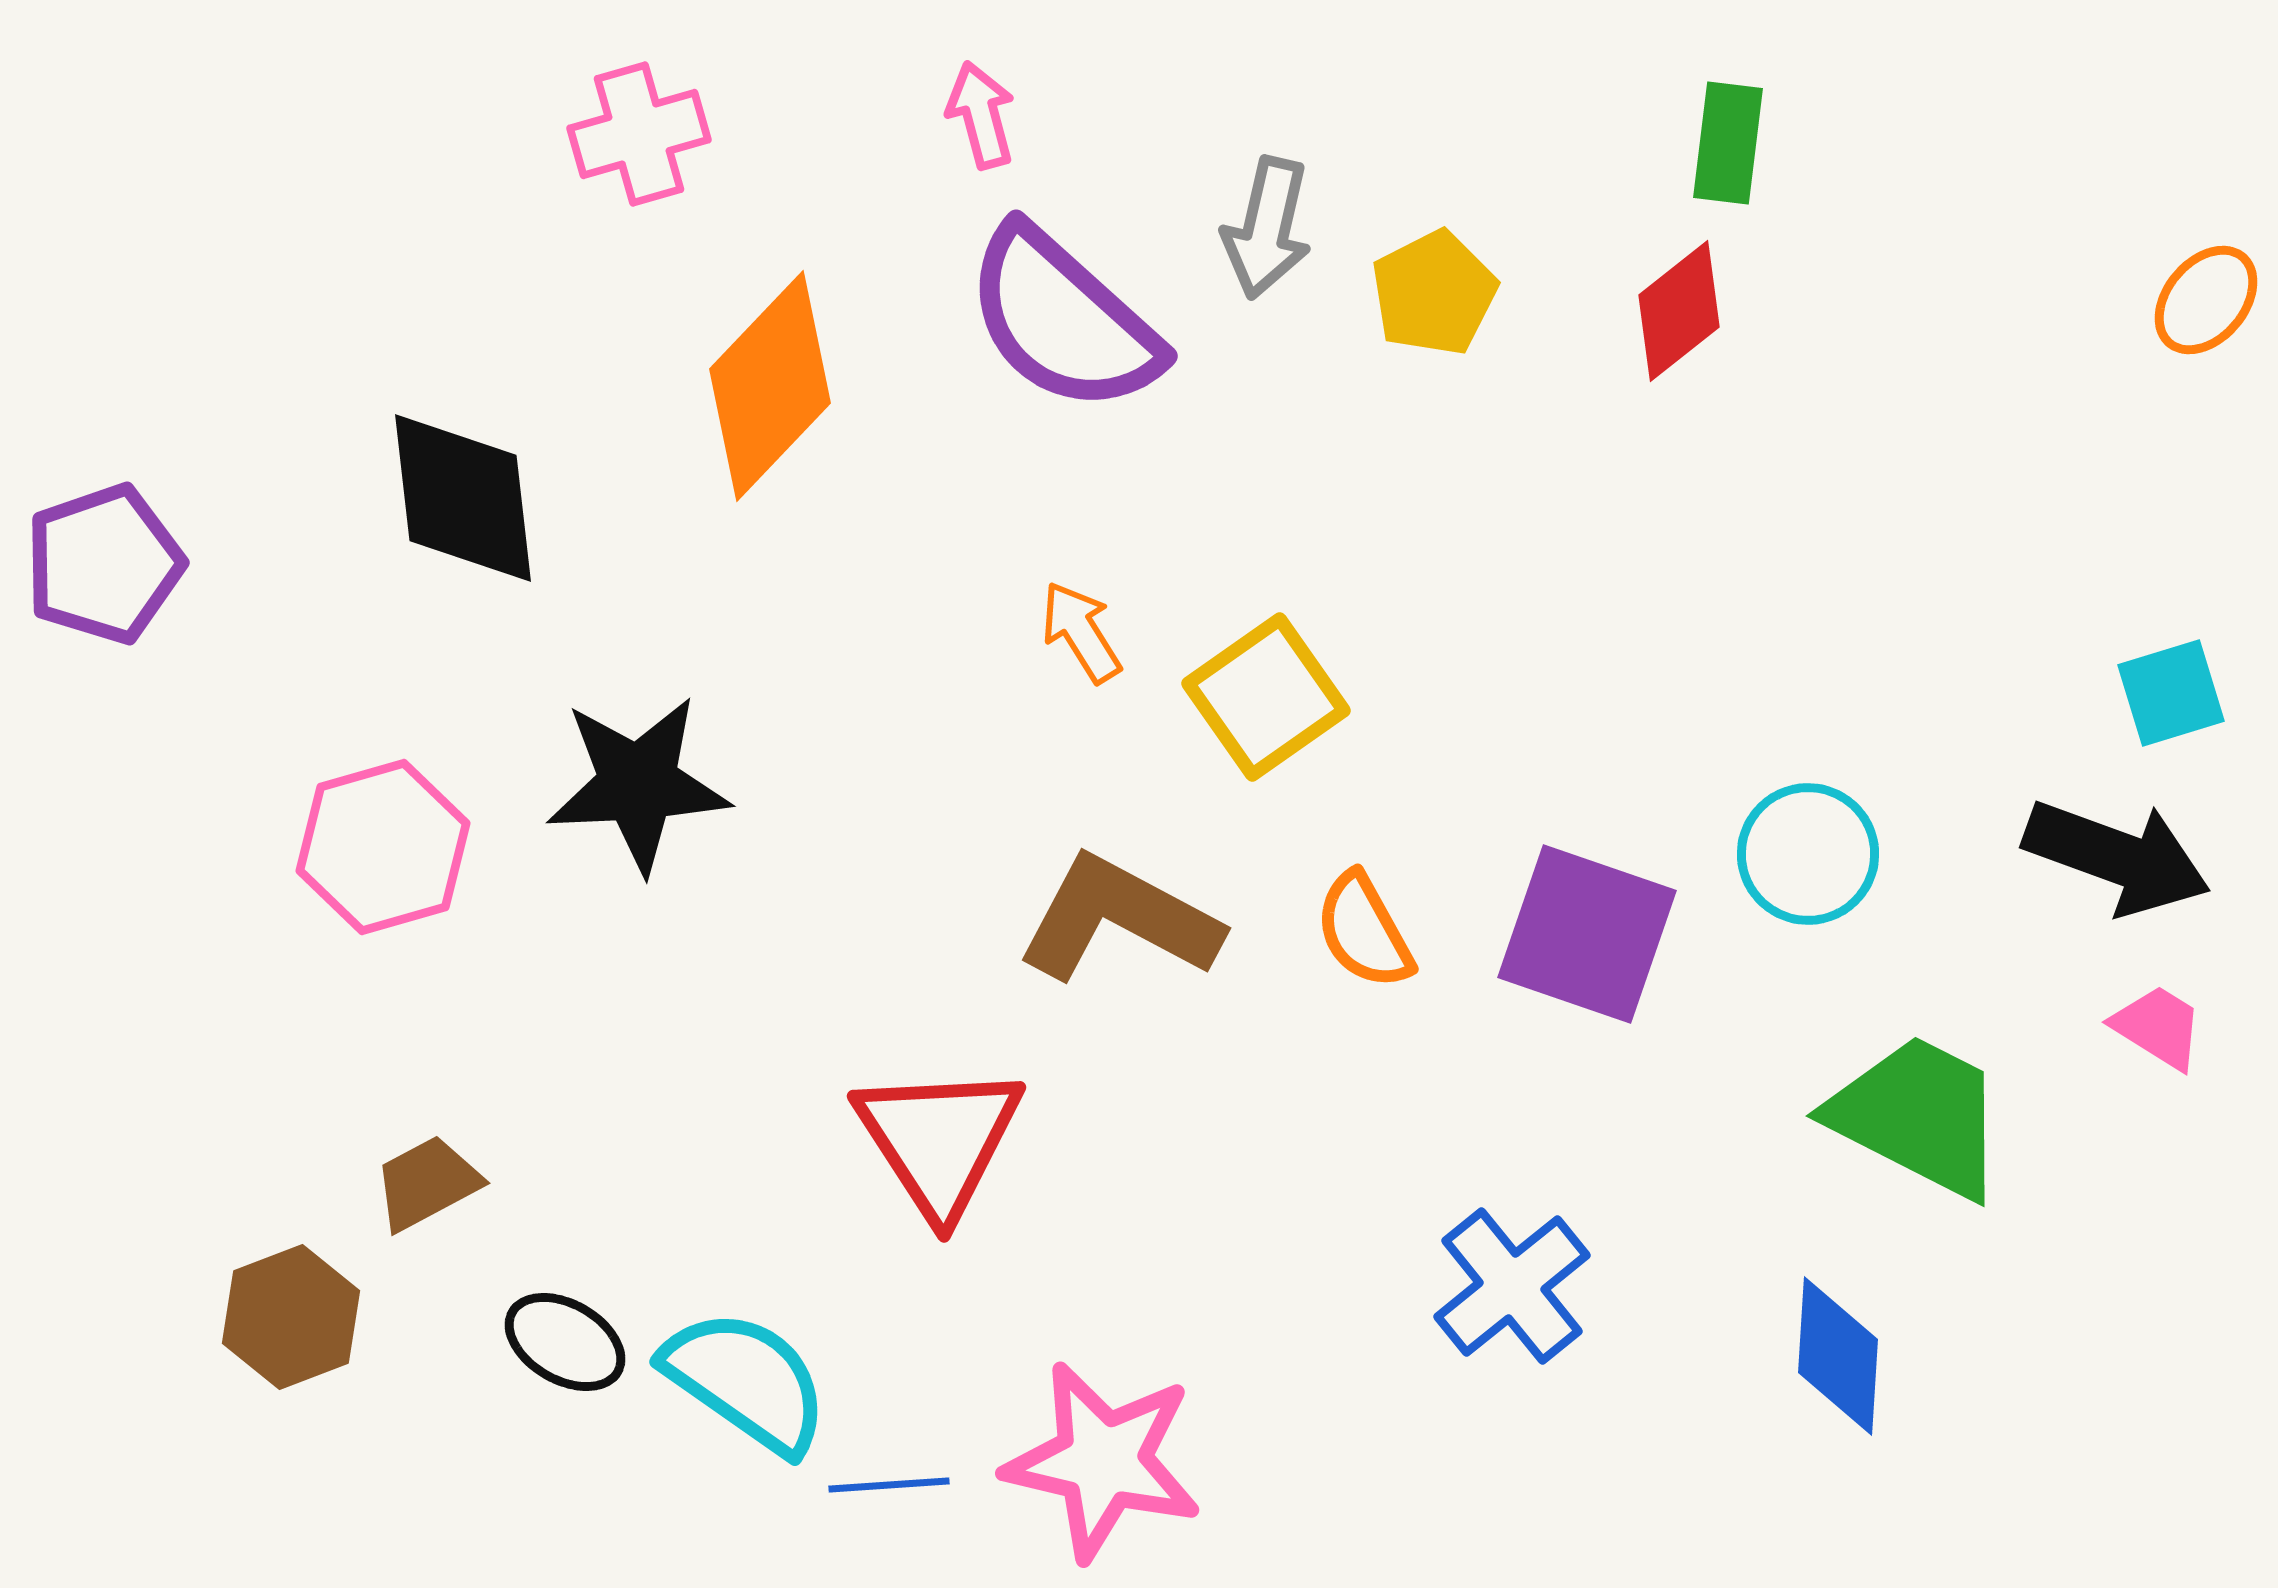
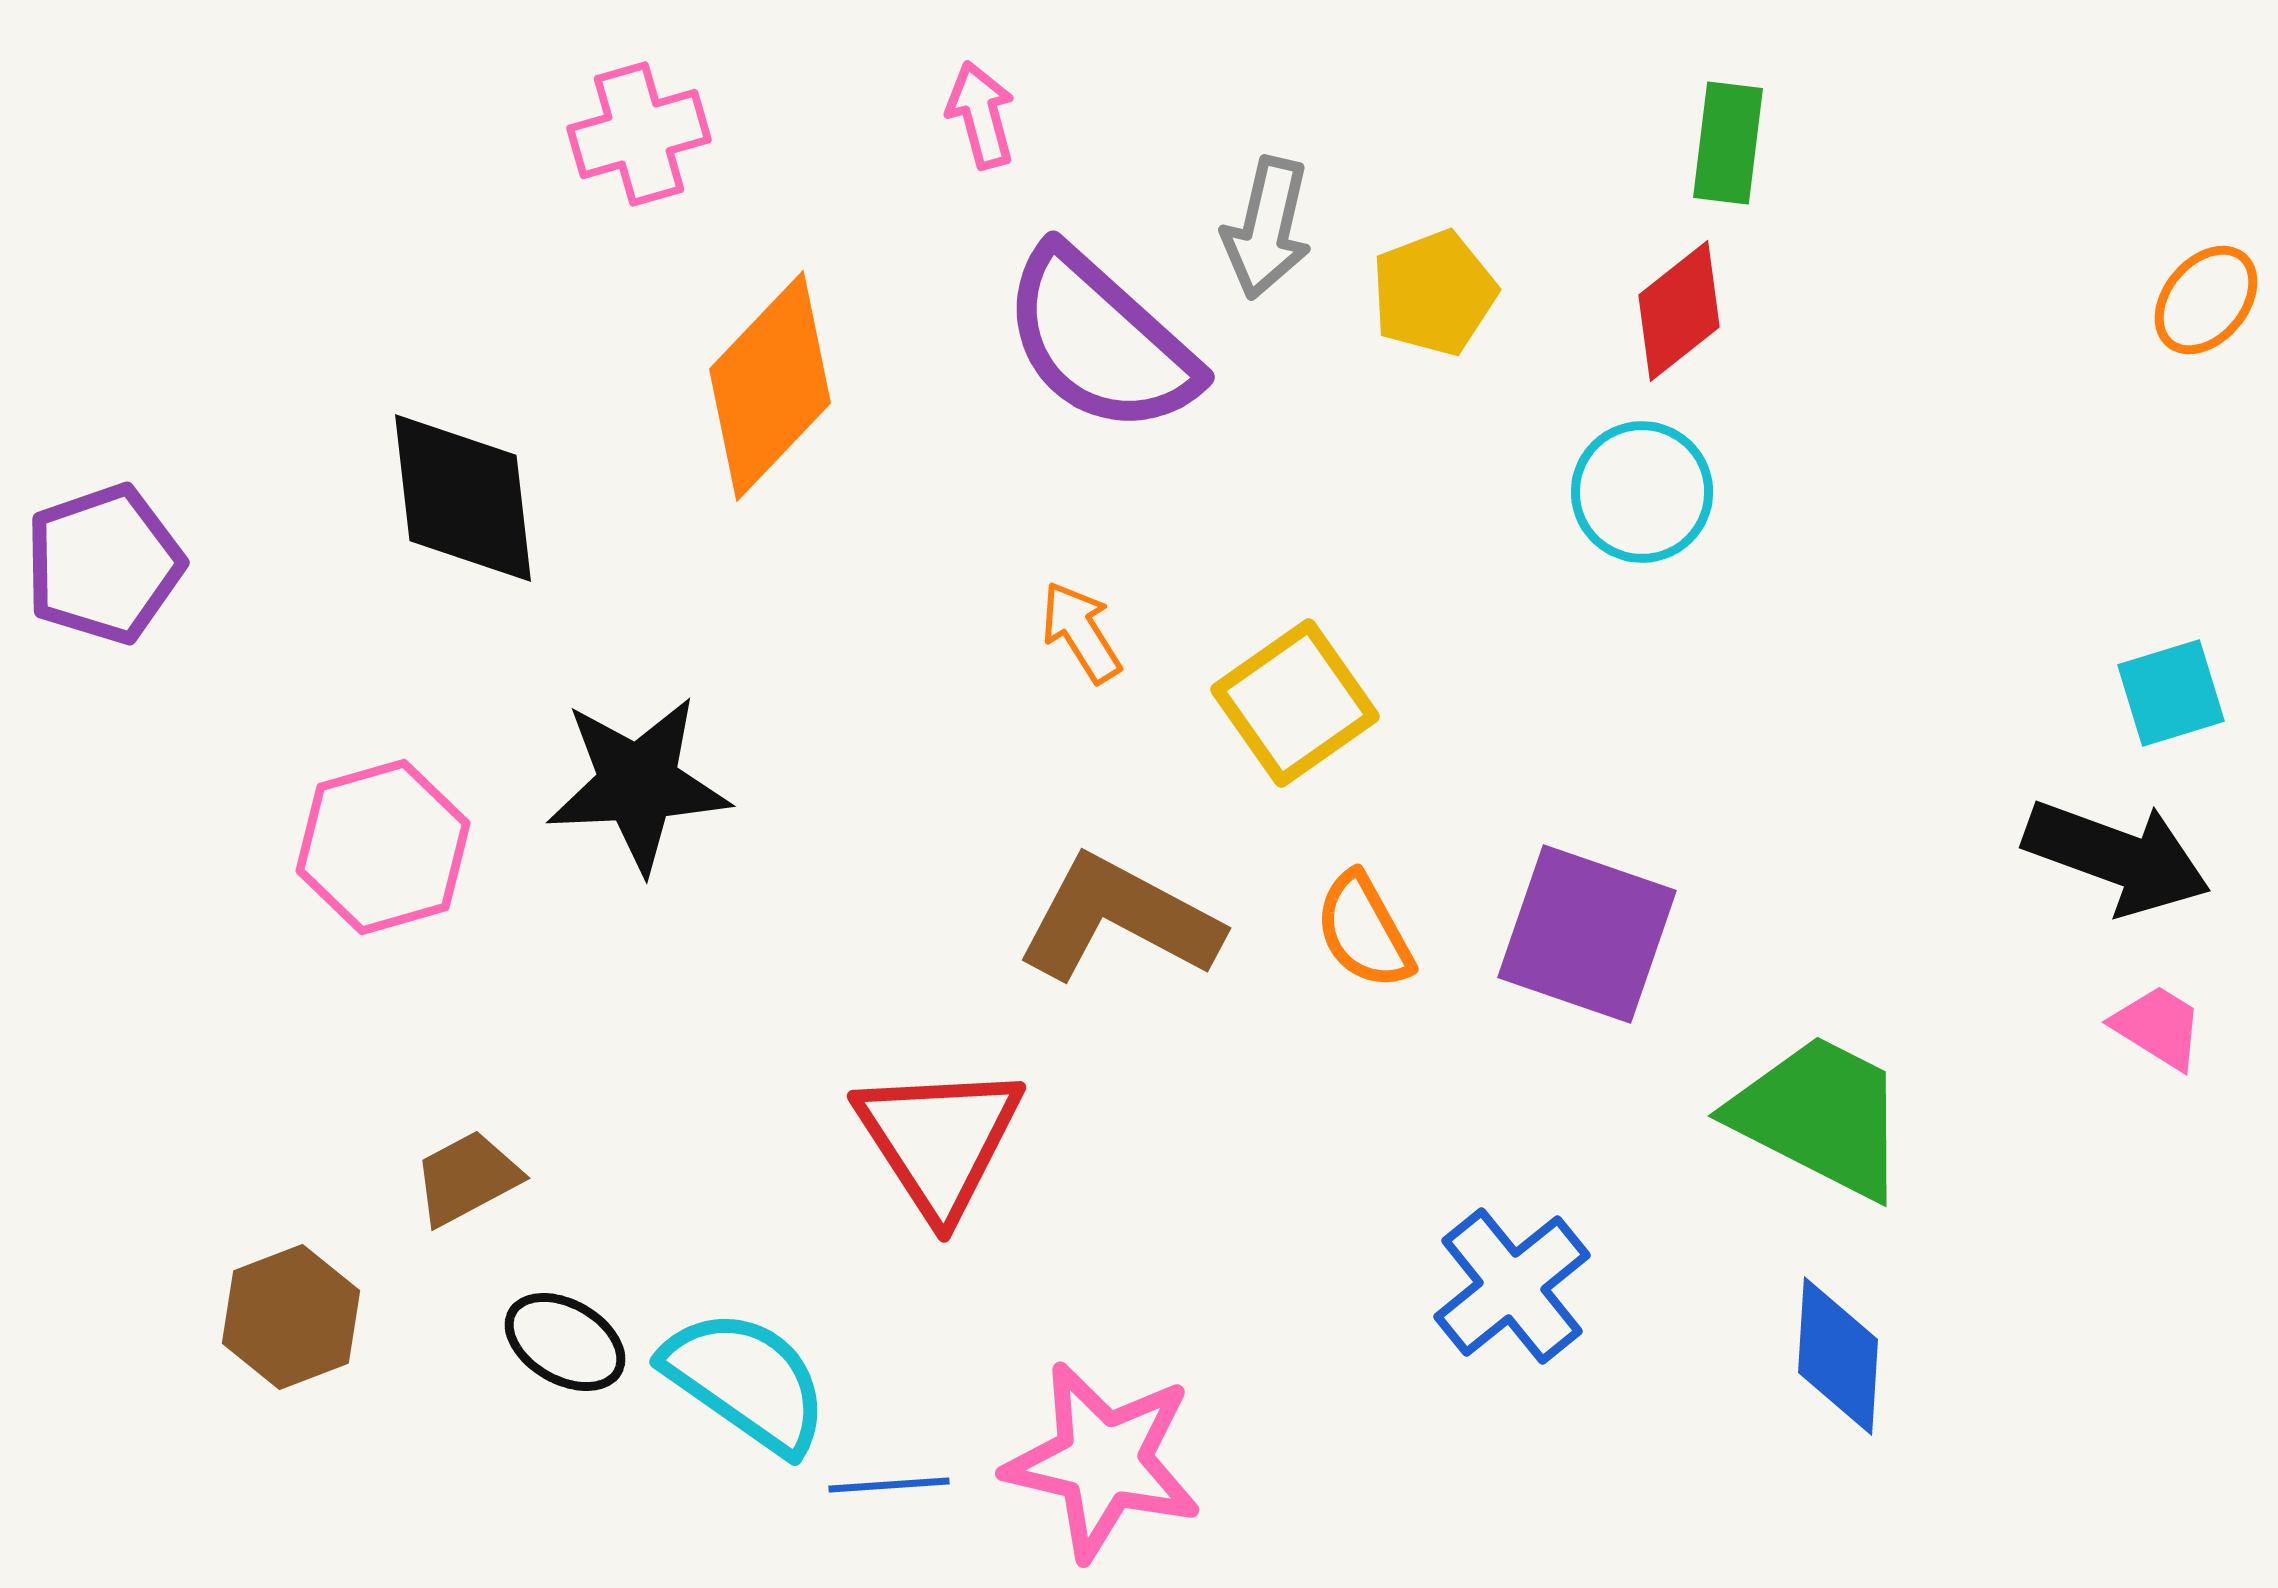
yellow pentagon: rotated 6 degrees clockwise
purple semicircle: moved 37 px right, 21 px down
yellow square: moved 29 px right, 6 px down
cyan circle: moved 166 px left, 362 px up
green trapezoid: moved 98 px left
brown trapezoid: moved 40 px right, 5 px up
